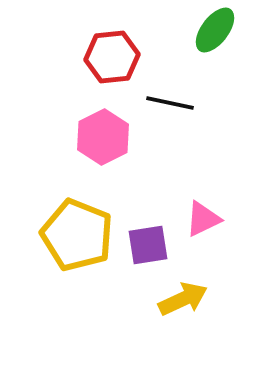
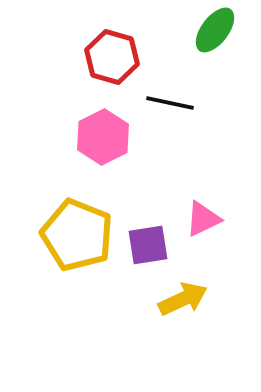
red hexagon: rotated 22 degrees clockwise
